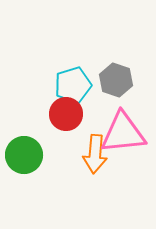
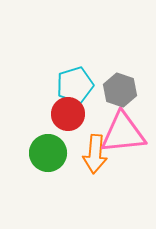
gray hexagon: moved 4 px right, 10 px down
cyan pentagon: moved 2 px right
red circle: moved 2 px right
green circle: moved 24 px right, 2 px up
